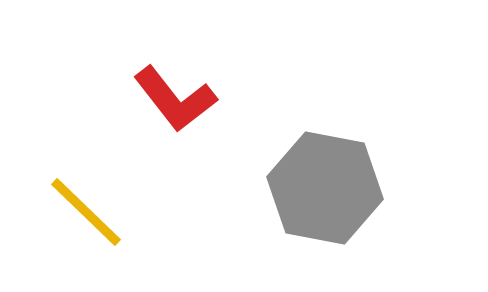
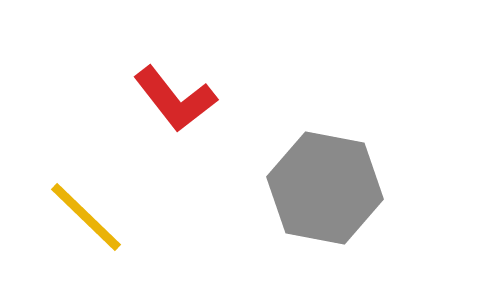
yellow line: moved 5 px down
